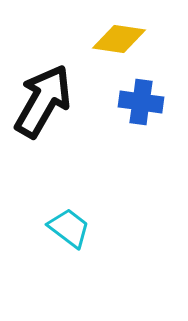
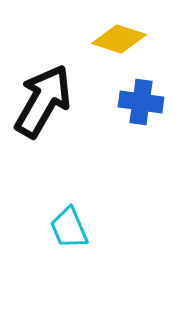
yellow diamond: rotated 10 degrees clockwise
cyan trapezoid: rotated 150 degrees counterclockwise
